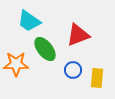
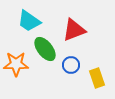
red triangle: moved 4 px left, 5 px up
blue circle: moved 2 px left, 5 px up
yellow rectangle: rotated 24 degrees counterclockwise
